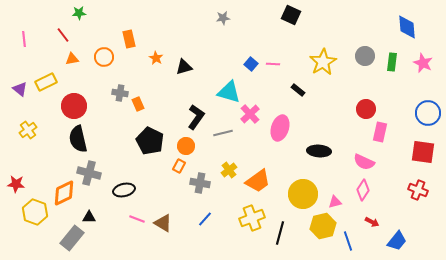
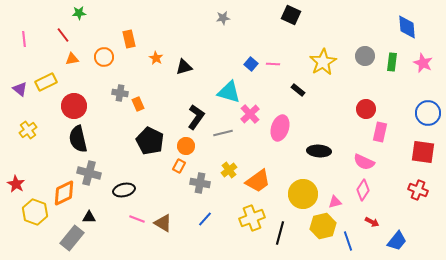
red star at (16, 184): rotated 24 degrees clockwise
